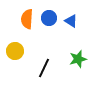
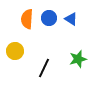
blue triangle: moved 2 px up
